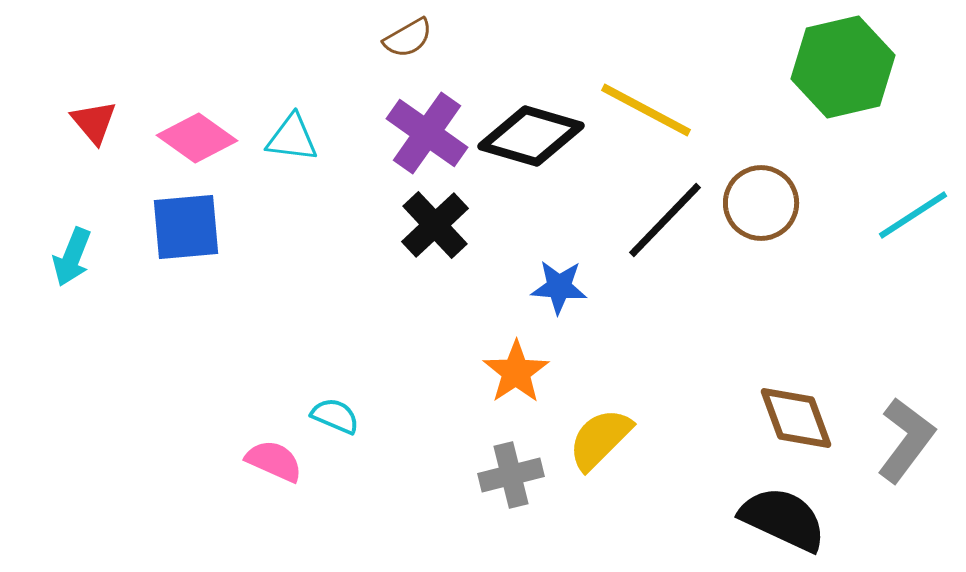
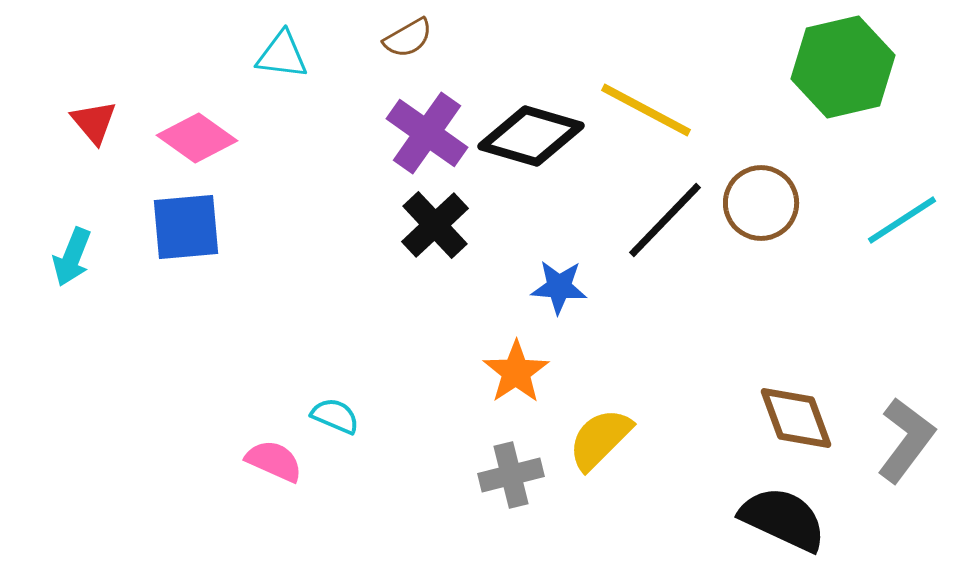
cyan triangle: moved 10 px left, 83 px up
cyan line: moved 11 px left, 5 px down
